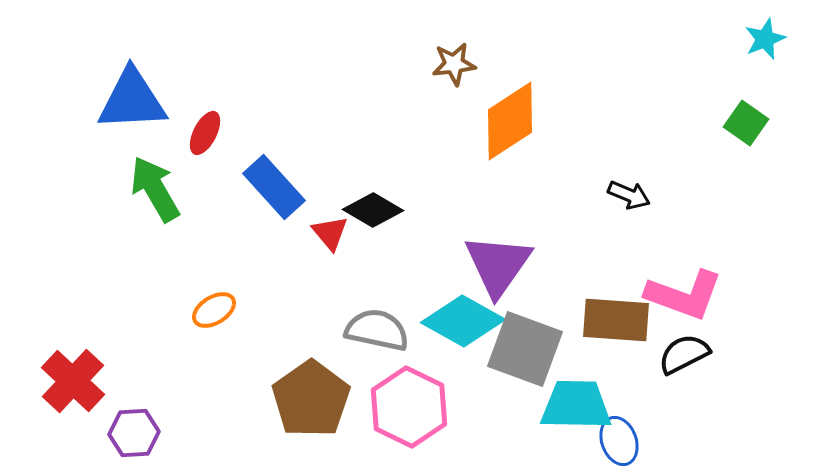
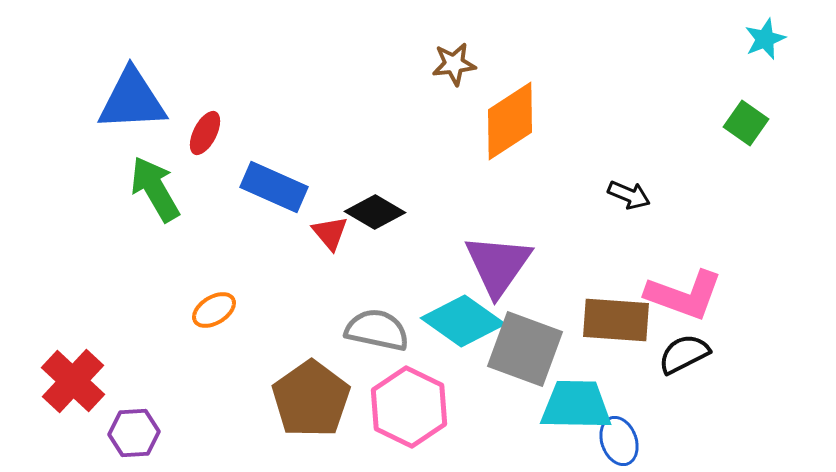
blue rectangle: rotated 24 degrees counterclockwise
black diamond: moved 2 px right, 2 px down
cyan diamond: rotated 6 degrees clockwise
